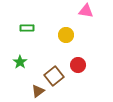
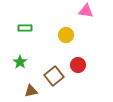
green rectangle: moved 2 px left
brown triangle: moved 7 px left; rotated 24 degrees clockwise
